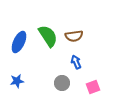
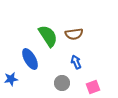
brown semicircle: moved 2 px up
blue ellipse: moved 11 px right, 17 px down; rotated 55 degrees counterclockwise
blue star: moved 6 px left, 2 px up
